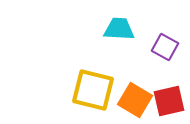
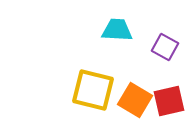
cyan trapezoid: moved 2 px left, 1 px down
